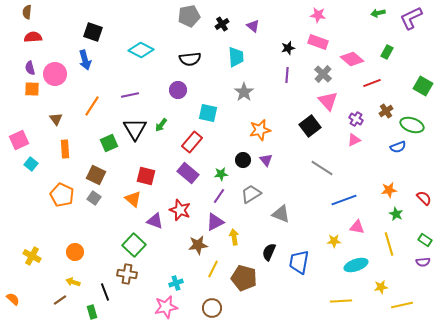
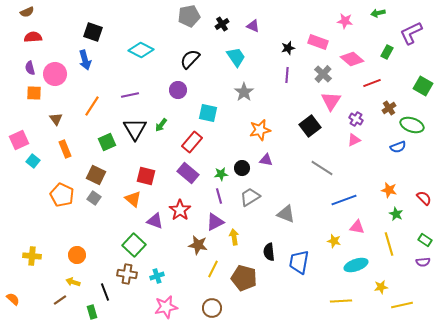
brown semicircle at (27, 12): rotated 120 degrees counterclockwise
pink star at (318, 15): moved 27 px right, 6 px down
purple L-shape at (411, 18): moved 15 px down
purple triangle at (253, 26): rotated 16 degrees counterclockwise
cyan trapezoid at (236, 57): rotated 30 degrees counterclockwise
black semicircle at (190, 59): rotated 140 degrees clockwise
orange square at (32, 89): moved 2 px right, 4 px down
pink triangle at (328, 101): moved 3 px right; rotated 15 degrees clockwise
brown cross at (386, 111): moved 3 px right, 3 px up
green square at (109, 143): moved 2 px left, 1 px up
orange rectangle at (65, 149): rotated 18 degrees counterclockwise
black circle at (243, 160): moved 1 px left, 8 px down
purple triangle at (266, 160): rotated 40 degrees counterclockwise
cyan square at (31, 164): moved 2 px right, 3 px up
orange star at (389, 190): rotated 21 degrees clockwise
gray trapezoid at (251, 194): moved 1 px left, 3 px down
purple line at (219, 196): rotated 49 degrees counterclockwise
red star at (180, 210): rotated 15 degrees clockwise
gray triangle at (281, 214): moved 5 px right
yellow star at (334, 241): rotated 16 degrees clockwise
brown star at (198, 245): rotated 18 degrees clockwise
orange circle at (75, 252): moved 2 px right, 3 px down
black semicircle at (269, 252): rotated 30 degrees counterclockwise
yellow cross at (32, 256): rotated 24 degrees counterclockwise
cyan cross at (176, 283): moved 19 px left, 7 px up
